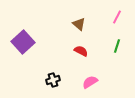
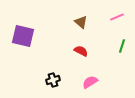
pink line: rotated 40 degrees clockwise
brown triangle: moved 2 px right, 2 px up
purple square: moved 6 px up; rotated 35 degrees counterclockwise
green line: moved 5 px right
